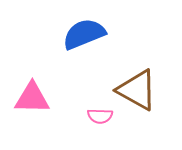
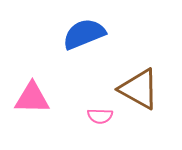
brown triangle: moved 2 px right, 1 px up
